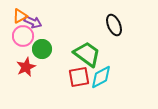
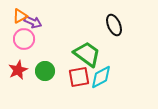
pink circle: moved 1 px right, 3 px down
green circle: moved 3 px right, 22 px down
red star: moved 8 px left, 3 px down
